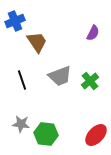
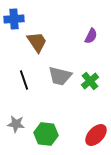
blue cross: moved 1 px left, 2 px up; rotated 18 degrees clockwise
purple semicircle: moved 2 px left, 3 px down
gray trapezoid: rotated 35 degrees clockwise
black line: moved 2 px right
gray star: moved 5 px left
